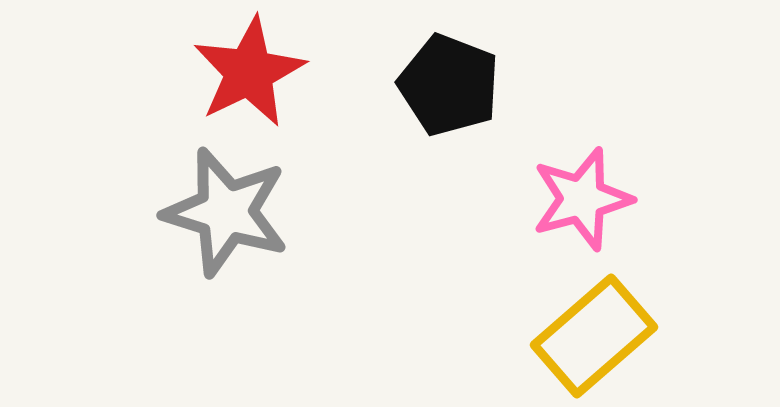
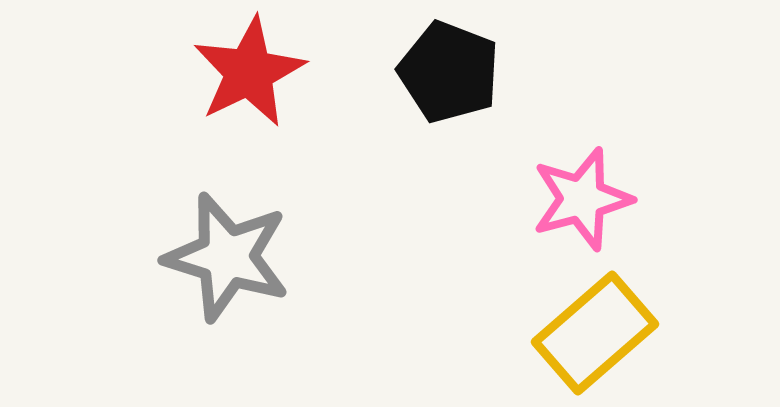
black pentagon: moved 13 px up
gray star: moved 1 px right, 45 px down
yellow rectangle: moved 1 px right, 3 px up
